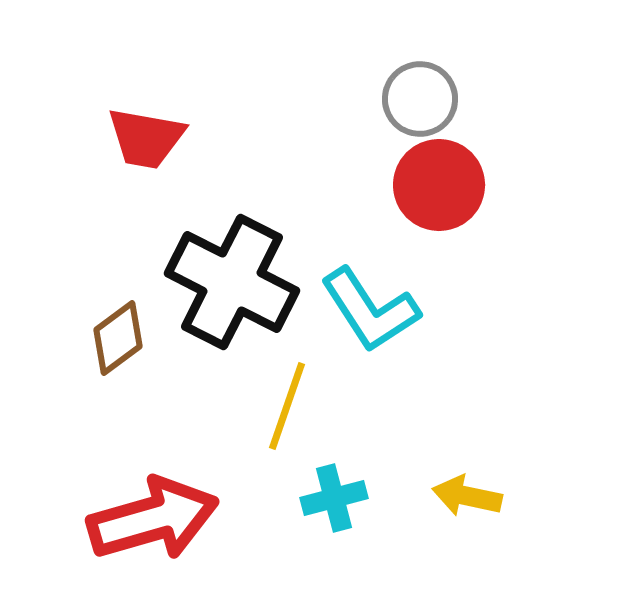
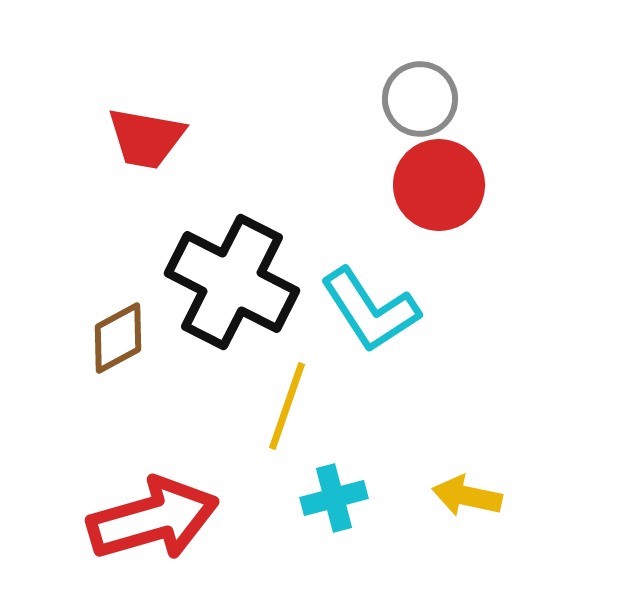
brown diamond: rotated 8 degrees clockwise
